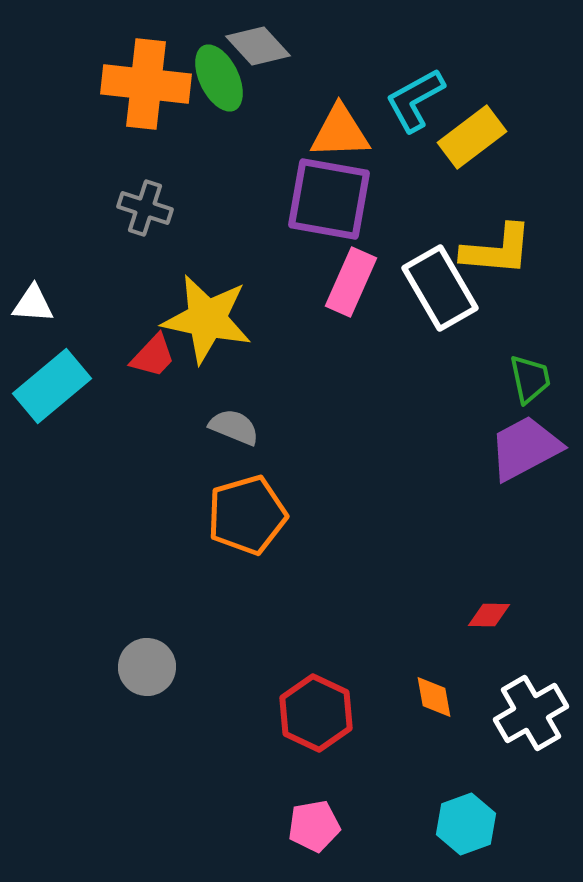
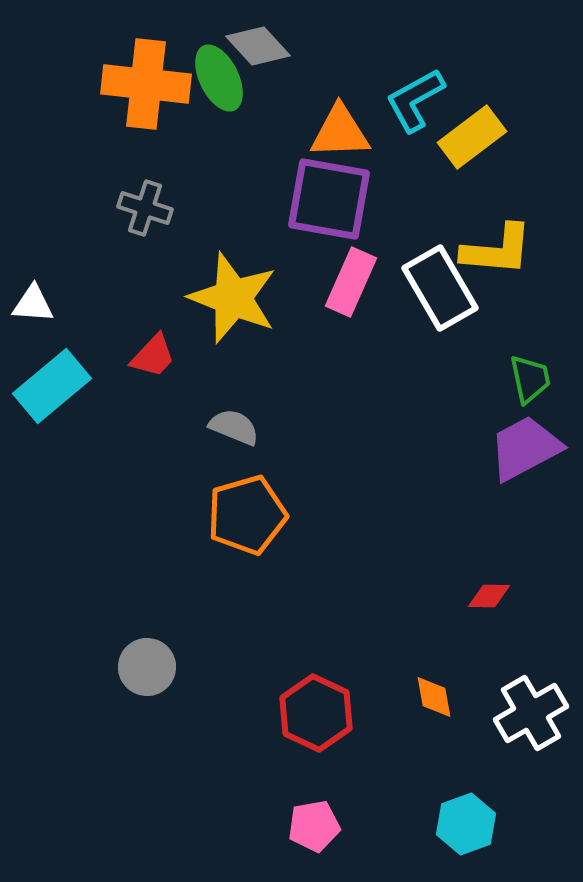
yellow star: moved 26 px right, 21 px up; rotated 10 degrees clockwise
red diamond: moved 19 px up
